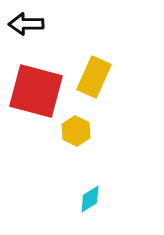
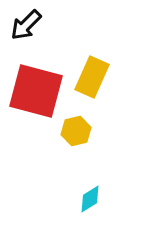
black arrow: moved 1 px down; rotated 44 degrees counterclockwise
yellow rectangle: moved 2 px left
yellow hexagon: rotated 20 degrees clockwise
